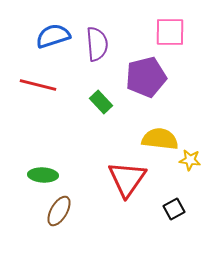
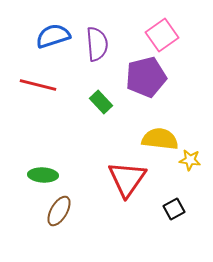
pink square: moved 8 px left, 3 px down; rotated 36 degrees counterclockwise
